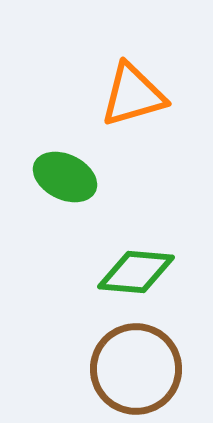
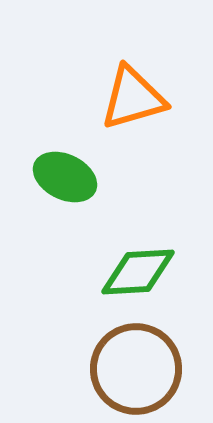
orange triangle: moved 3 px down
green diamond: moved 2 px right; rotated 8 degrees counterclockwise
